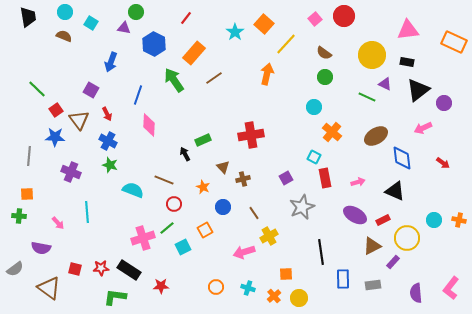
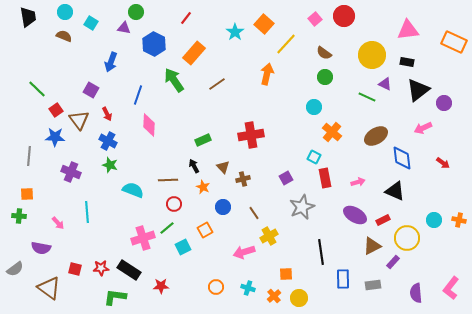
brown line at (214, 78): moved 3 px right, 6 px down
black arrow at (185, 154): moved 9 px right, 12 px down
brown line at (164, 180): moved 4 px right; rotated 24 degrees counterclockwise
